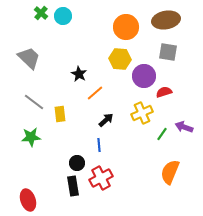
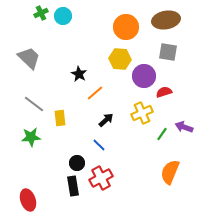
green cross: rotated 24 degrees clockwise
gray line: moved 2 px down
yellow rectangle: moved 4 px down
blue line: rotated 40 degrees counterclockwise
